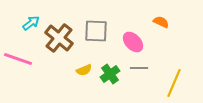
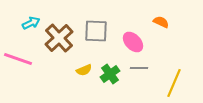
cyan arrow: rotated 12 degrees clockwise
brown cross: rotated 8 degrees clockwise
